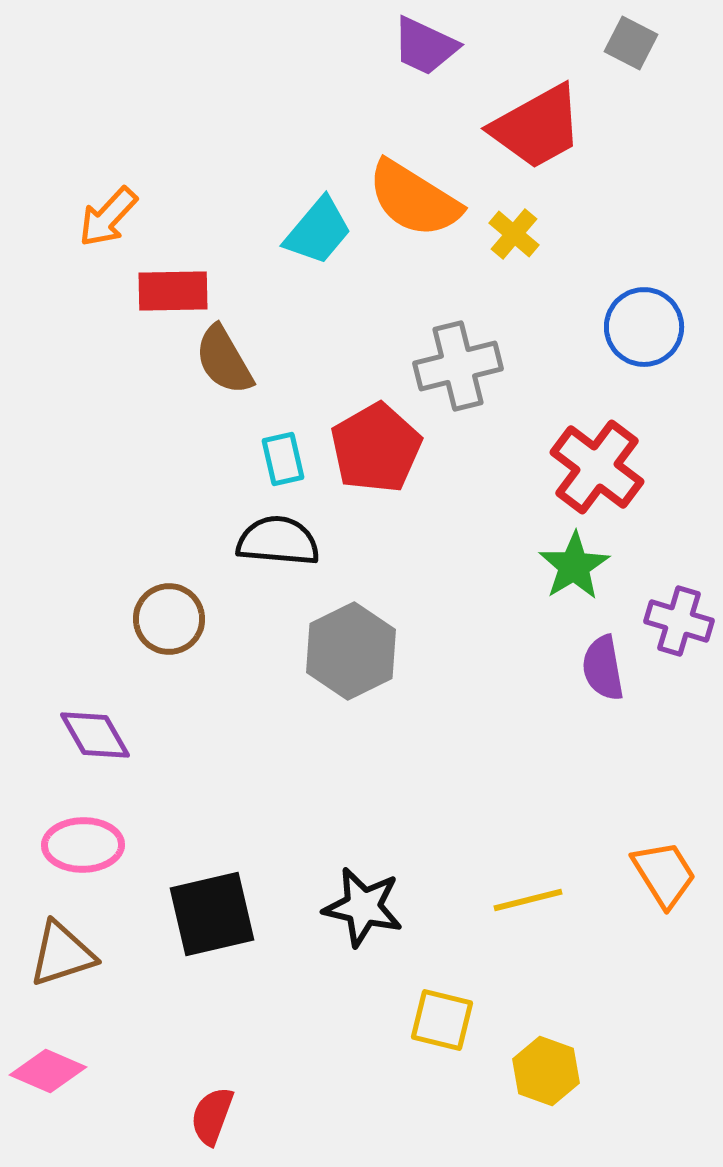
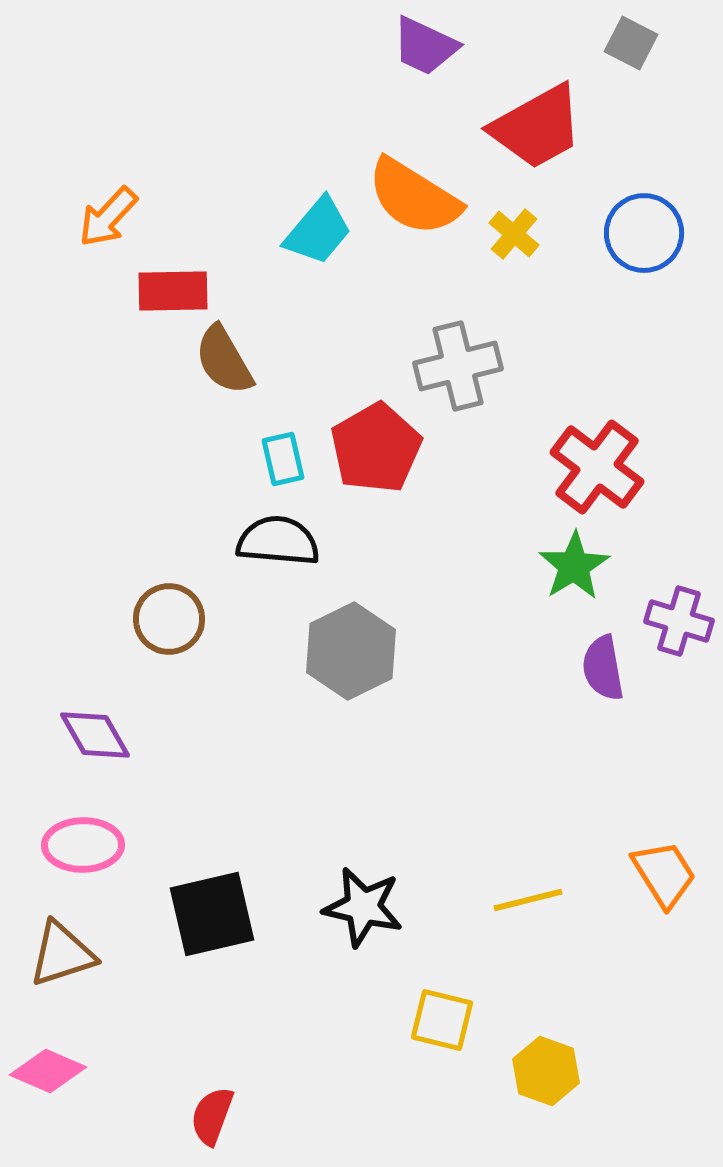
orange semicircle: moved 2 px up
blue circle: moved 94 px up
